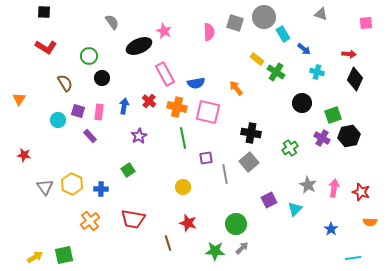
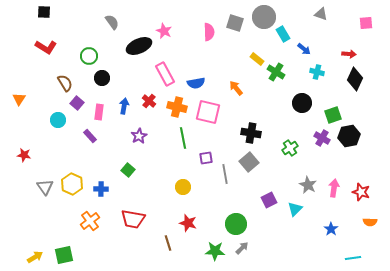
purple square at (78, 111): moved 1 px left, 8 px up; rotated 24 degrees clockwise
green square at (128, 170): rotated 16 degrees counterclockwise
